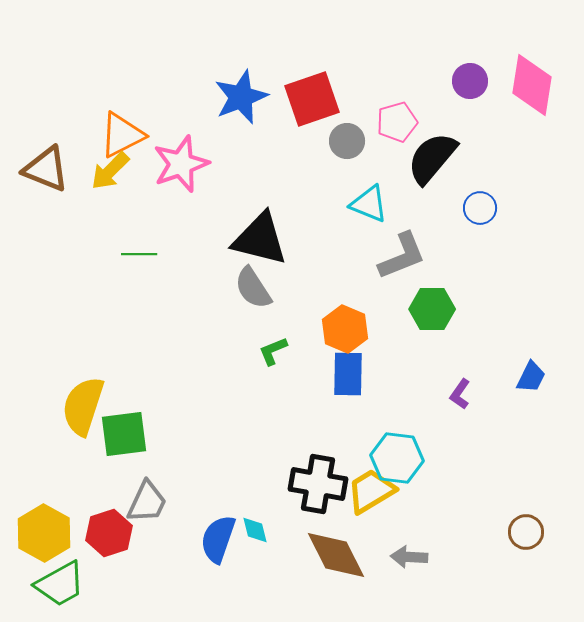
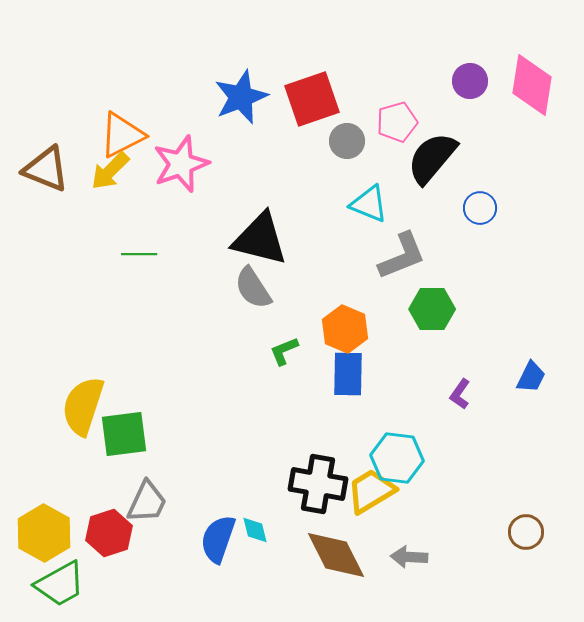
green L-shape: moved 11 px right
